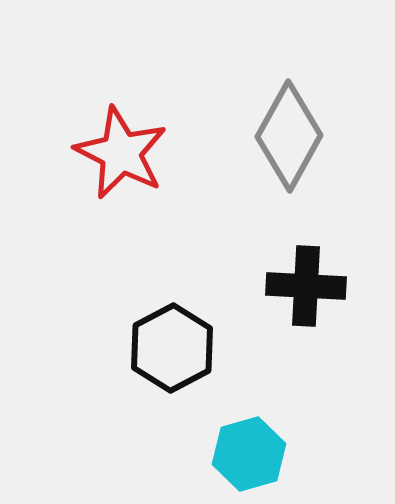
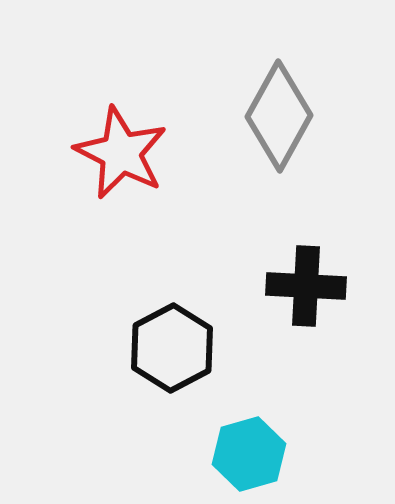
gray diamond: moved 10 px left, 20 px up
